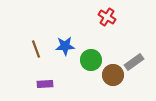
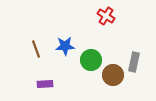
red cross: moved 1 px left, 1 px up
gray rectangle: rotated 42 degrees counterclockwise
